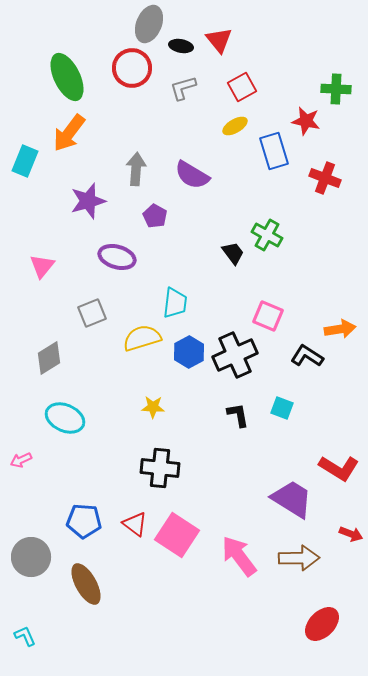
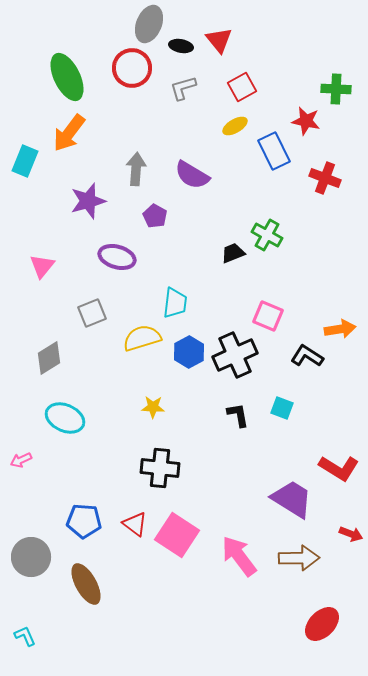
blue rectangle at (274, 151): rotated 9 degrees counterclockwise
black trapezoid at (233, 253): rotated 75 degrees counterclockwise
